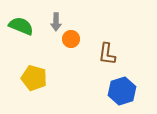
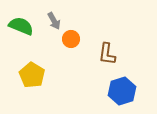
gray arrow: moved 2 px left, 1 px up; rotated 30 degrees counterclockwise
yellow pentagon: moved 2 px left, 3 px up; rotated 15 degrees clockwise
